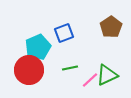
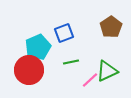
green line: moved 1 px right, 6 px up
green triangle: moved 4 px up
